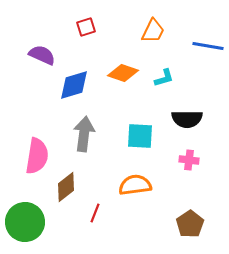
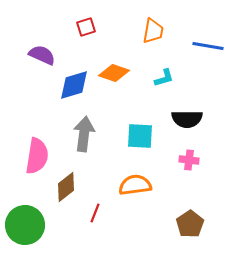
orange trapezoid: rotated 16 degrees counterclockwise
orange diamond: moved 9 px left
green circle: moved 3 px down
